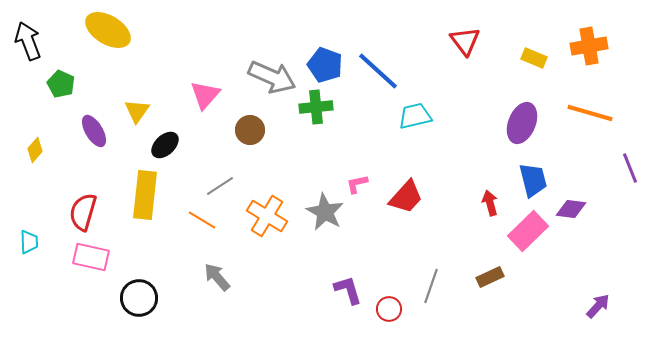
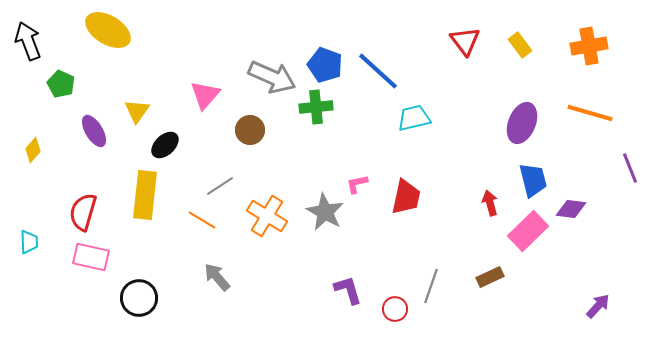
yellow rectangle at (534, 58): moved 14 px left, 13 px up; rotated 30 degrees clockwise
cyan trapezoid at (415, 116): moved 1 px left, 2 px down
yellow diamond at (35, 150): moved 2 px left
red trapezoid at (406, 197): rotated 30 degrees counterclockwise
red circle at (389, 309): moved 6 px right
